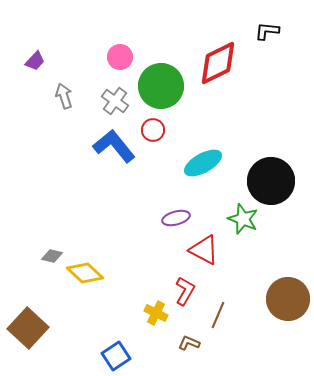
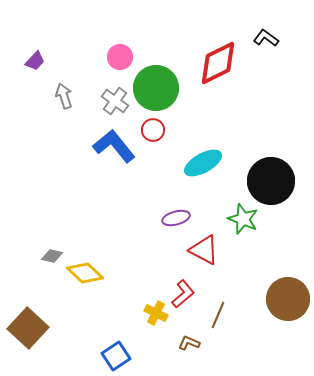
black L-shape: moved 1 px left, 7 px down; rotated 30 degrees clockwise
green circle: moved 5 px left, 2 px down
red L-shape: moved 2 px left, 3 px down; rotated 20 degrees clockwise
